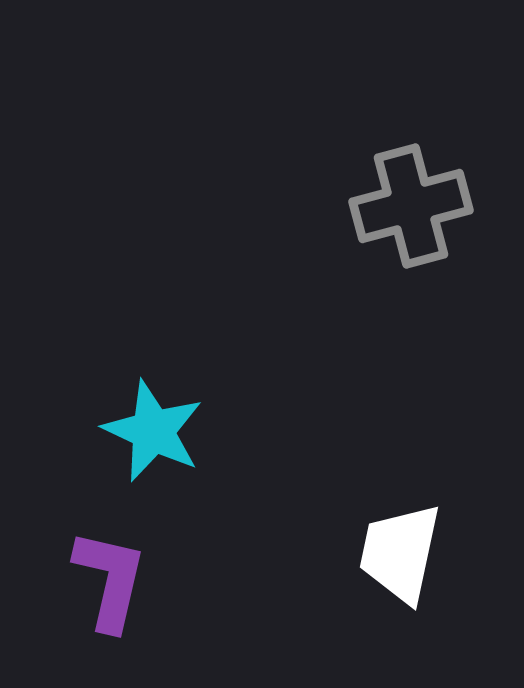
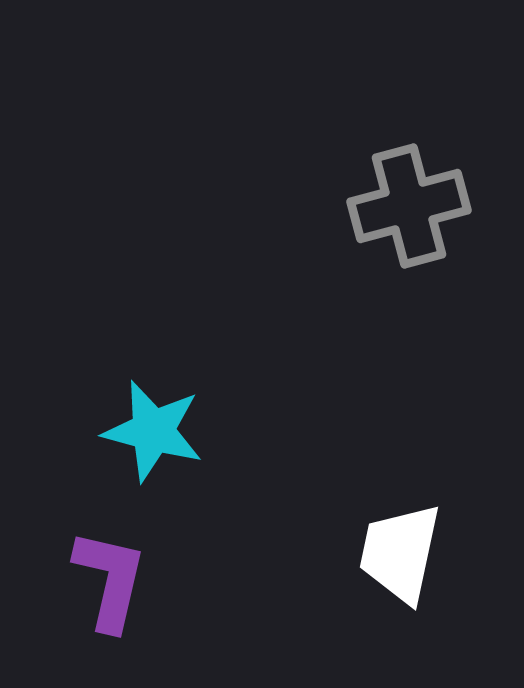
gray cross: moved 2 px left
cyan star: rotated 10 degrees counterclockwise
